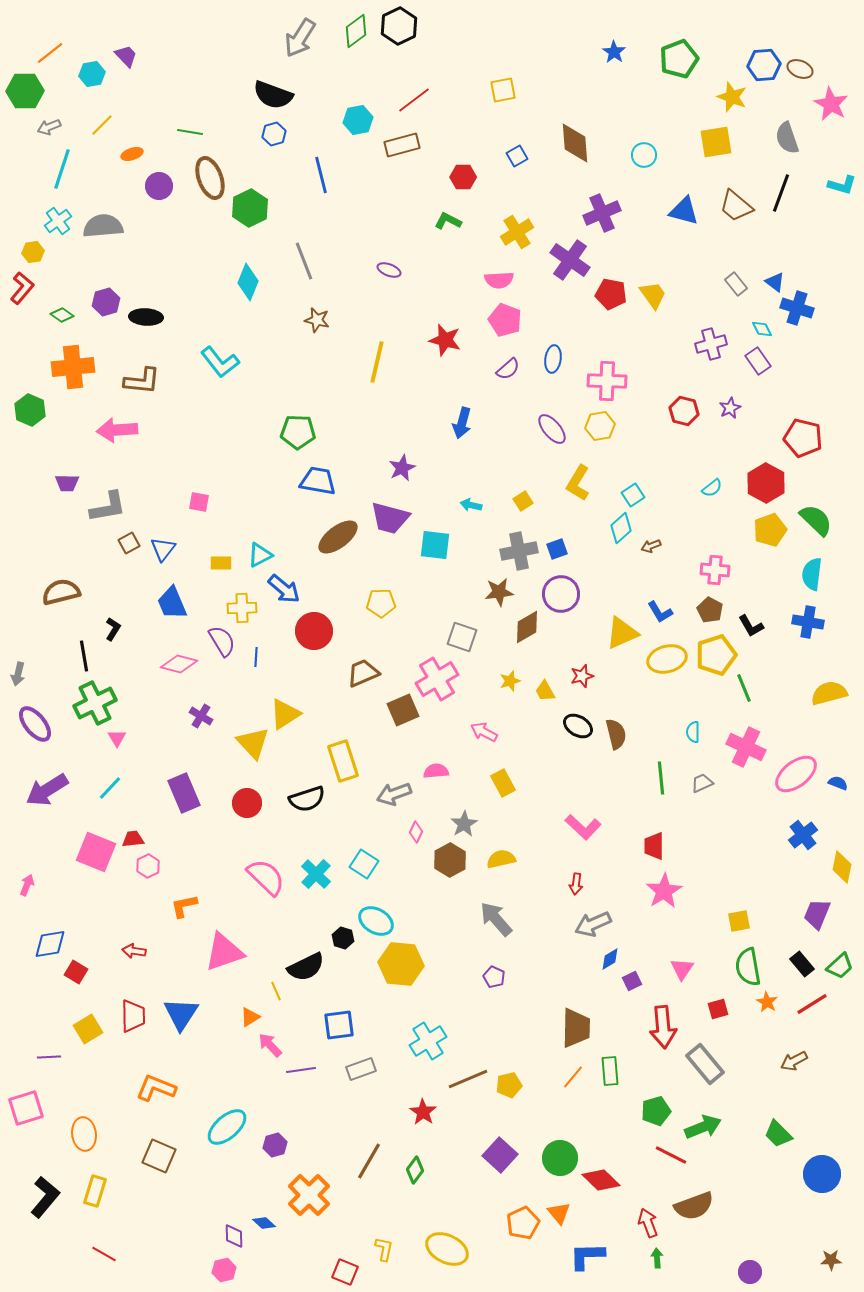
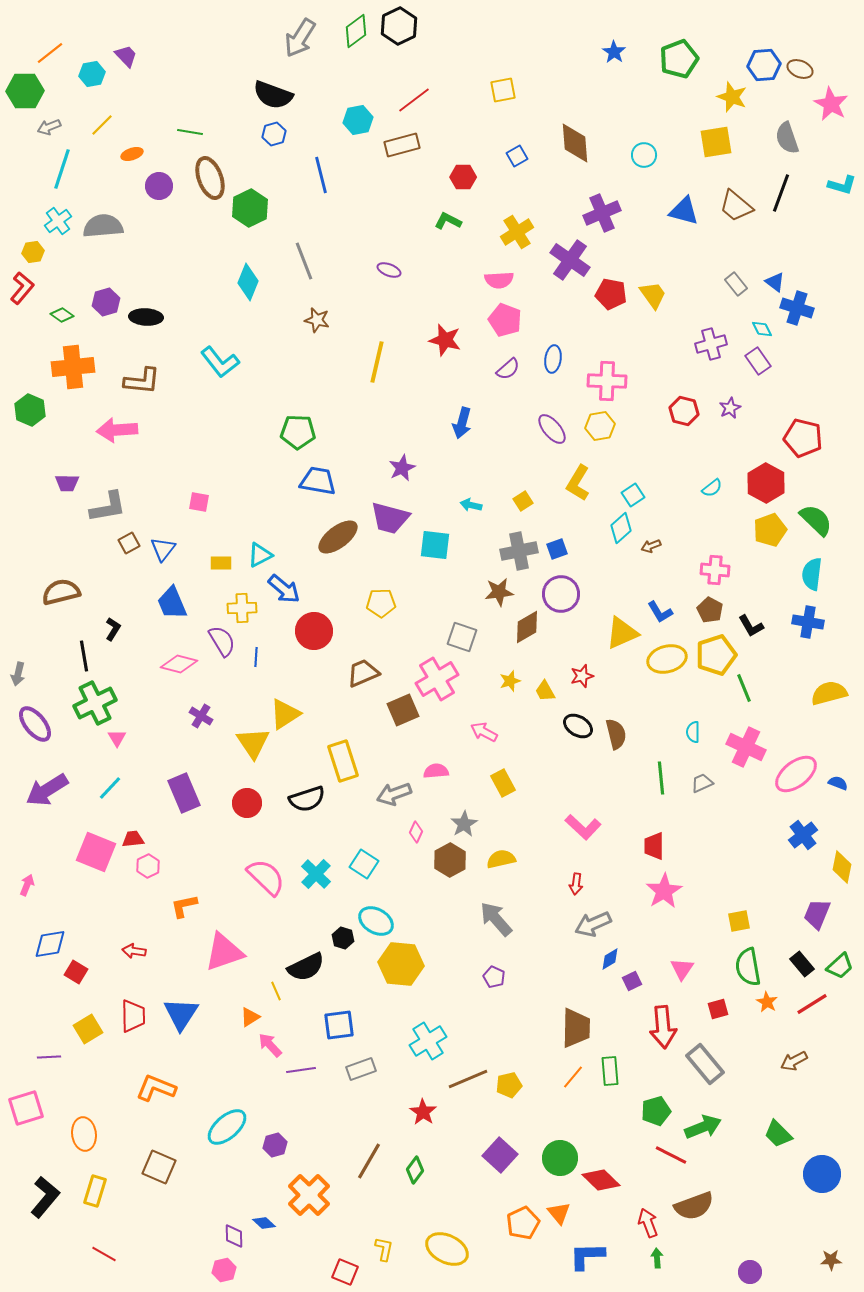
yellow triangle at (253, 743): rotated 9 degrees clockwise
brown square at (159, 1156): moved 11 px down
